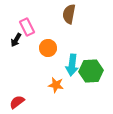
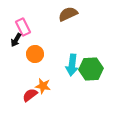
brown semicircle: moved 1 px left; rotated 54 degrees clockwise
pink rectangle: moved 4 px left
orange circle: moved 13 px left, 6 px down
green hexagon: moved 2 px up
orange star: moved 13 px left, 1 px down
red semicircle: moved 13 px right, 7 px up
